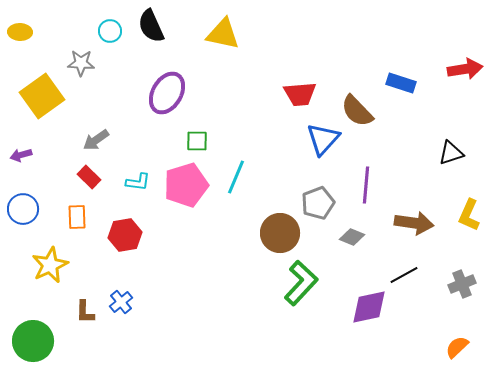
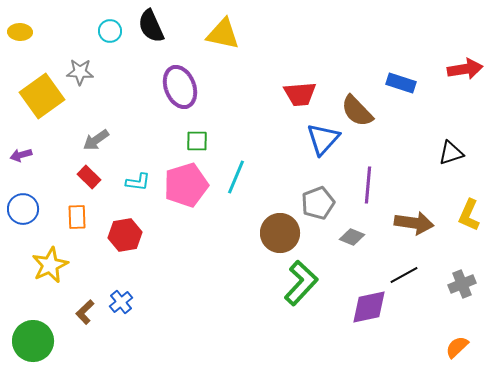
gray star: moved 1 px left, 9 px down
purple ellipse: moved 13 px right, 6 px up; rotated 51 degrees counterclockwise
purple line: moved 2 px right
brown L-shape: rotated 45 degrees clockwise
